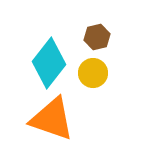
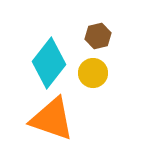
brown hexagon: moved 1 px right, 1 px up
